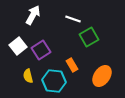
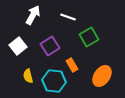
white line: moved 5 px left, 2 px up
purple square: moved 9 px right, 4 px up
